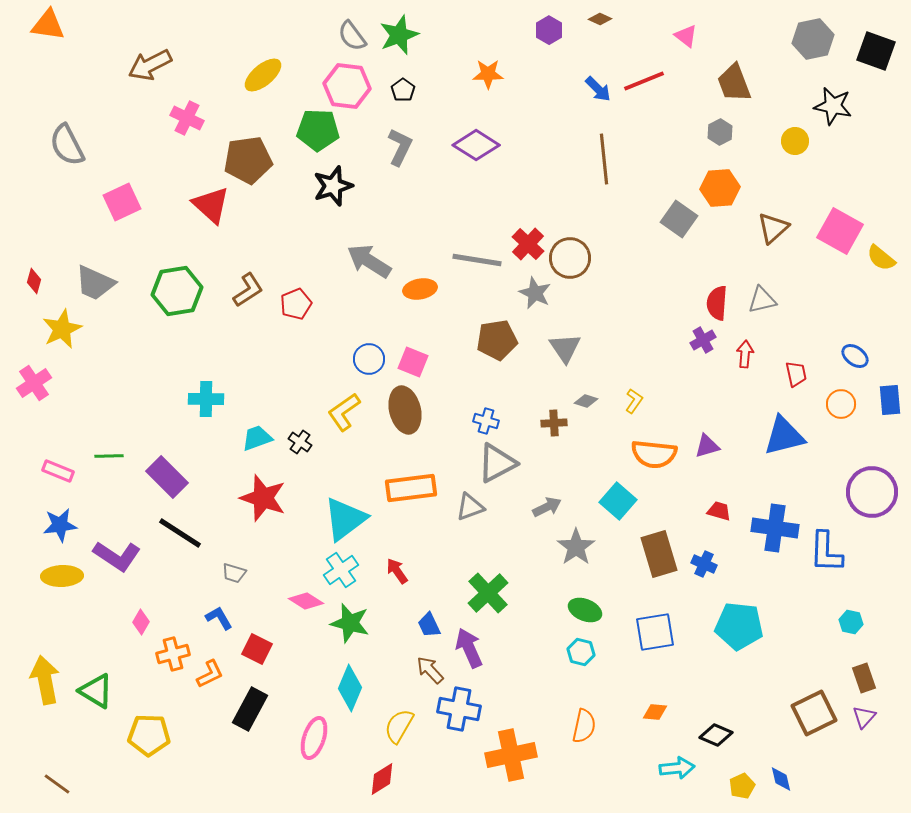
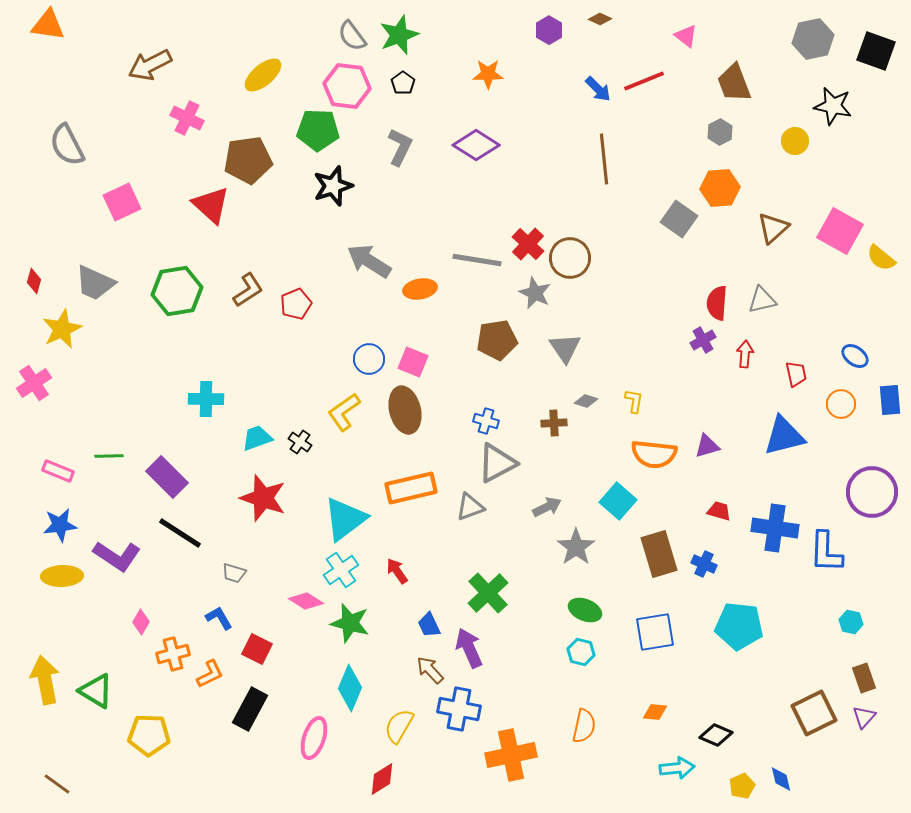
black pentagon at (403, 90): moved 7 px up
yellow L-shape at (634, 401): rotated 25 degrees counterclockwise
orange rectangle at (411, 488): rotated 6 degrees counterclockwise
